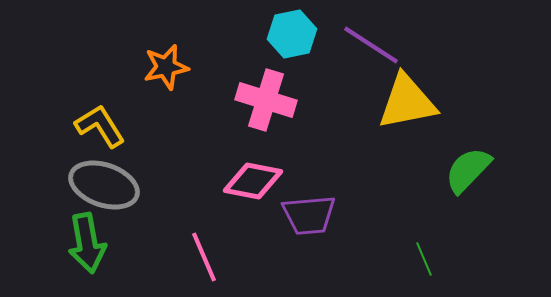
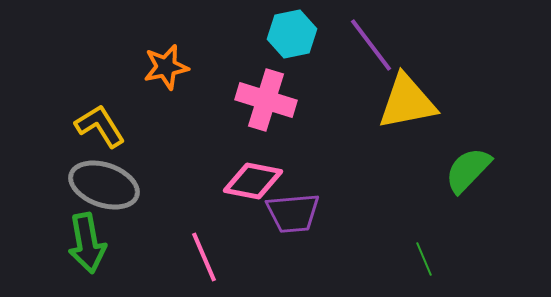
purple line: rotated 20 degrees clockwise
purple trapezoid: moved 16 px left, 2 px up
